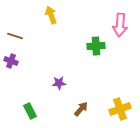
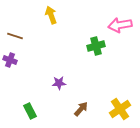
pink arrow: rotated 75 degrees clockwise
green cross: rotated 12 degrees counterclockwise
purple cross: moved 1 px left, 1 px up
yellow cross: rotated 15 degrees counterclockwise
